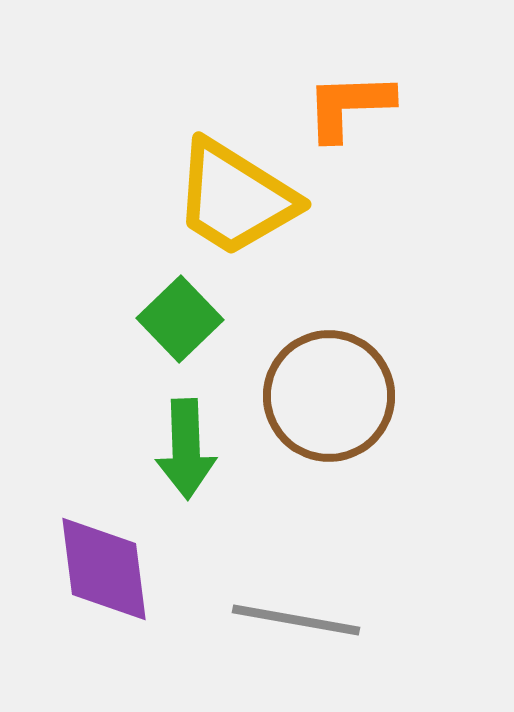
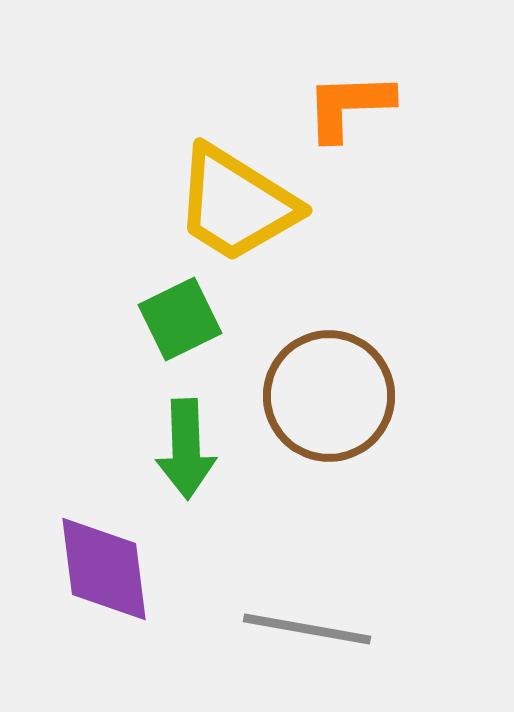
yellow trapezoid: moved 1 px right, 6 px down
green square: rotated 18 degrees clockwise
gray line: moved 11 px right, 9 px down
